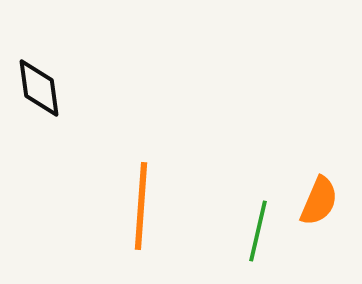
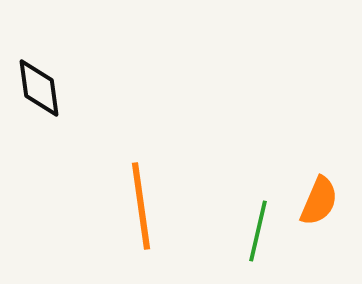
orange line: rotated 12 degrees counterclockwise
